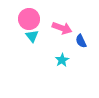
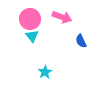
pink circle: moved 1 px right
pink arrow: moved 11 px up
cyan star: moved 17 px left, 12 px down
